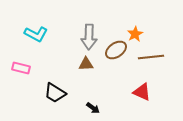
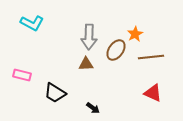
cyan L-shape: moved 4 px left, 11 px up
brown ellipse: rotated 20 degrees counterclockwise
pink rectangle: moved 1 px right, 7 px down
red triangle: moved 11 px right, 1 px down
